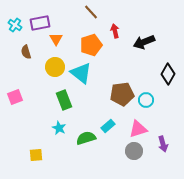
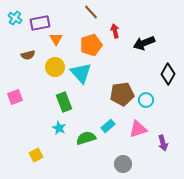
cyan cross: moved 7 px up
black arrow: moved 1 px down
brown semicircle: moved 2 px right, 3 px down; rotated 88 degrees counterclockwise
cyan triangle: rotated 10 degrees clockwise
green rectangle: moved 2 px down
purple arrow: moved 1 px up
gray circle: moved 11 px left, 13 px down
yellow square: rotated 24 degrees counterclockwise
